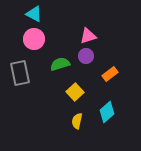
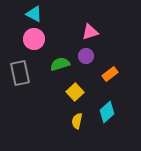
pink triangle: moved 2 px right, 4 px up
